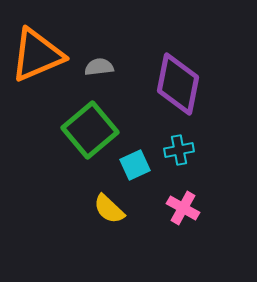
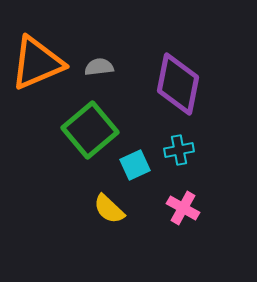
orange triangle: moved 8 px down
